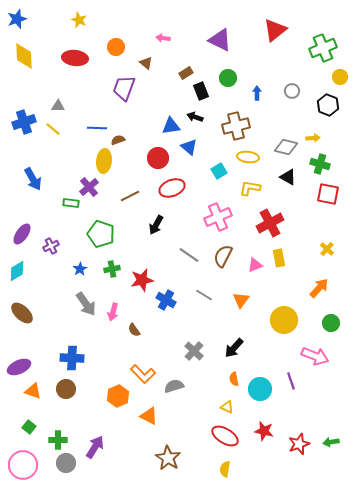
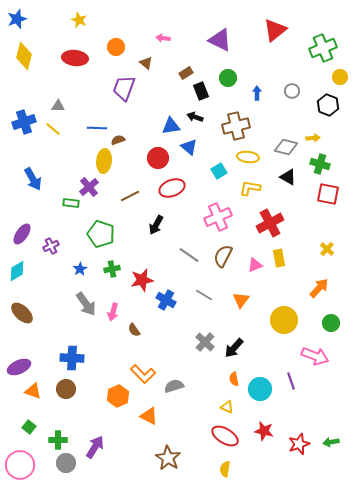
yellow diamond at (24, 56): rotated 16 degrees clockwise
gray cross at (194, 351): moved 11 px right, 9 px up
pink circle at (23, 465): moved 3 px left
